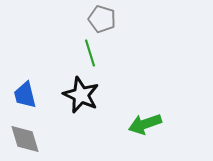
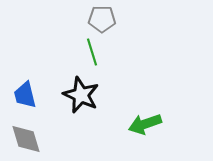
gray pentagon: rotated 16 degrees counterclockwise
green line: moved 2 px right, 1 px up
gray diamond: moved 1 px right
